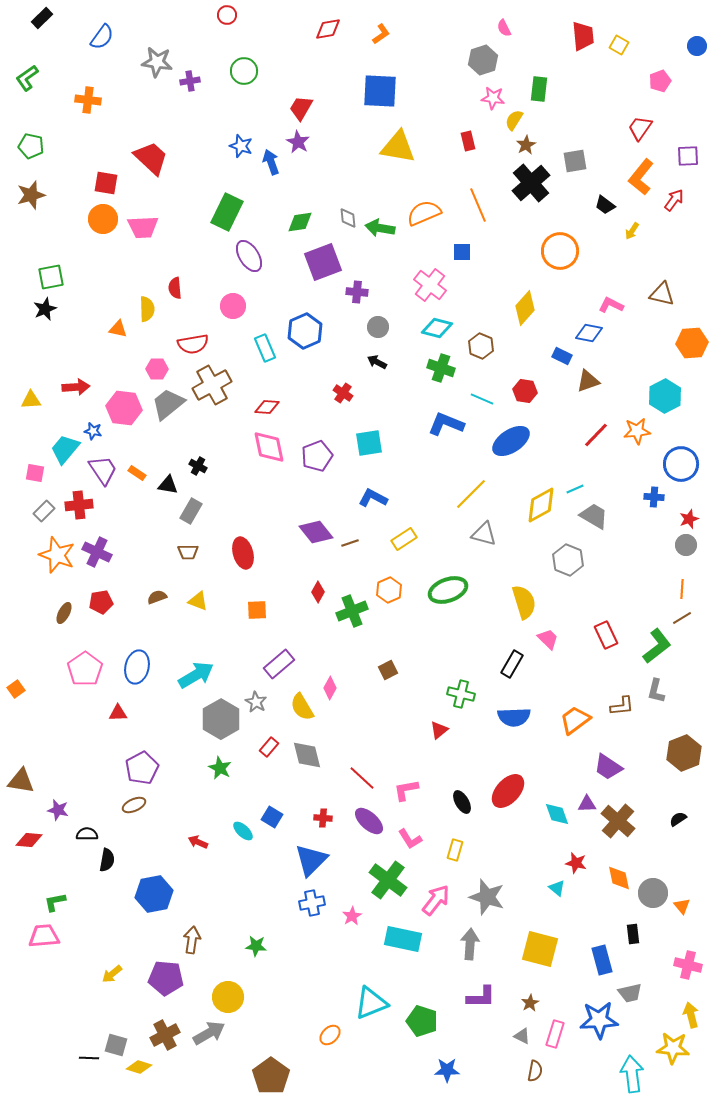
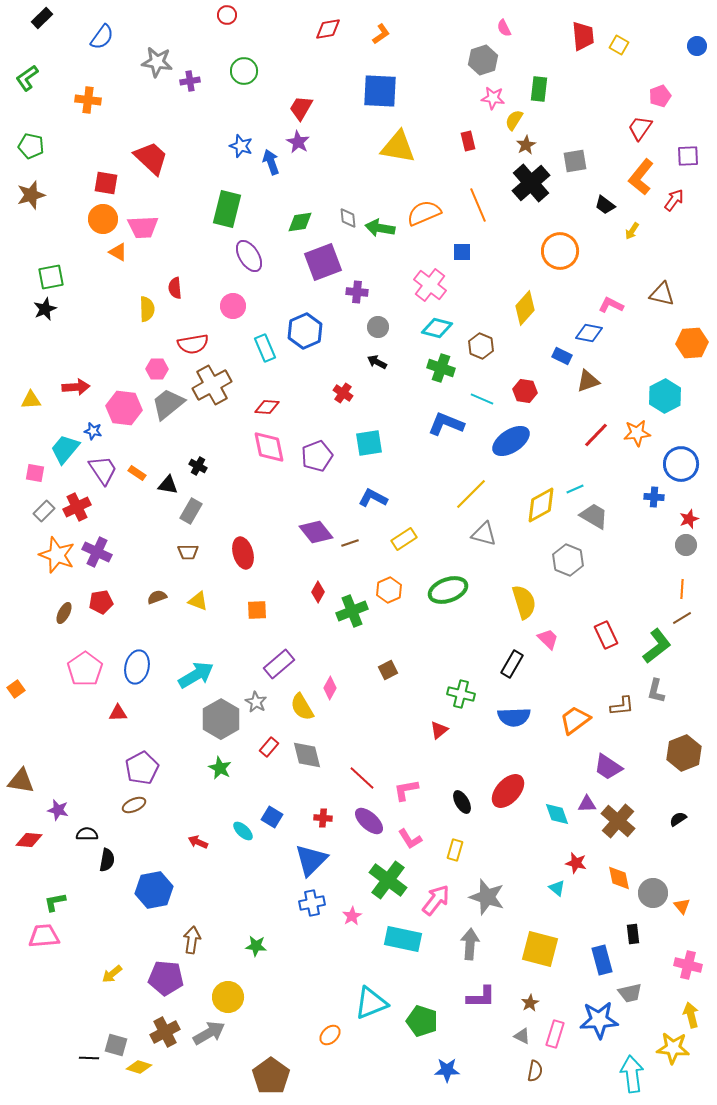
pink pentagon at (660, 81): moved 15 px down
green rectangle at (227, 212): moved 3 px up; rotated 12 degrees counterclockwise
orange triangle at (118, 329): moved 77 px up; rotated 18 degrees clockwise
orange star at (637, 431): moved 2 px down
red cross at (79, 505): moved 2 px left, 2 px down; rotated 20 degrees counterclockwise
blue hexagon at (154, 894): moved 4 px up
brown cross at (165, 1035): moved 3 px up
